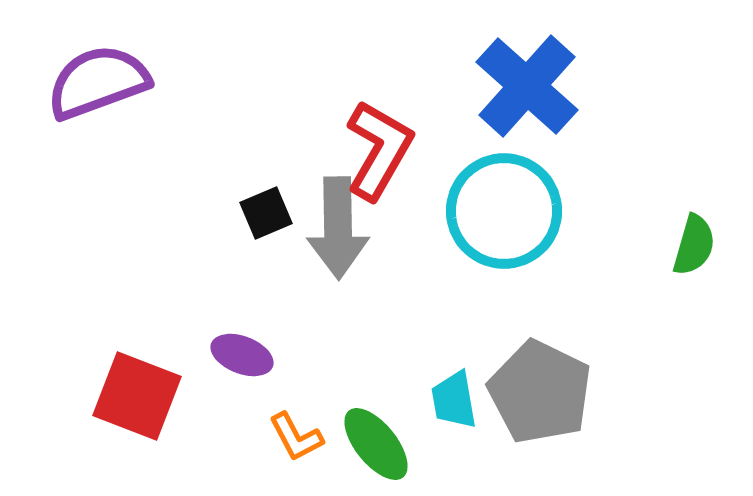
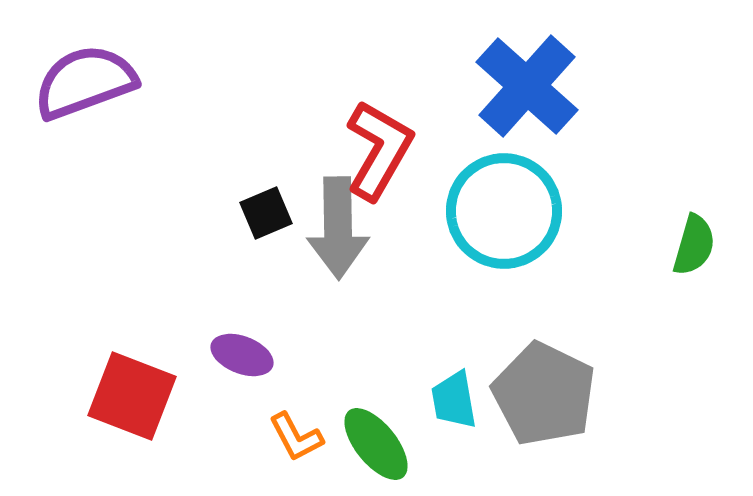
purple semicircle: moved 13 px left
gray pentagon: moved 4 px right, 2 px down
red square: moved 5 px left
